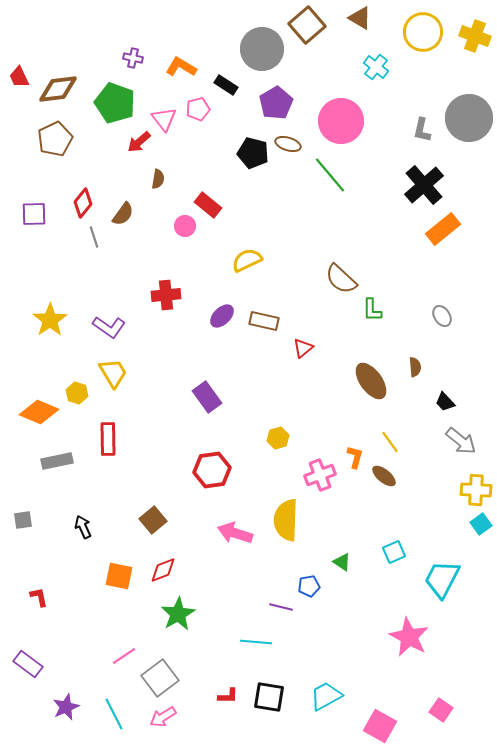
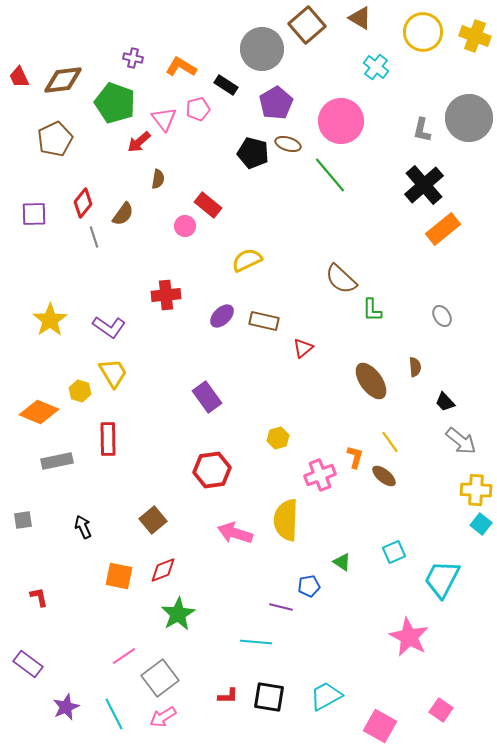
brown diamond at (58, 89): moved 5 px right, 9 px up
yellow hexagon at (77, 393): moved 3 px right, 2 px up
cyan square at (481, 524): rotated 15 degrees counterclockwise
